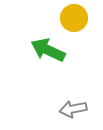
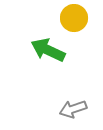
gray arrow: rotated 8 degrees counterclockwise
